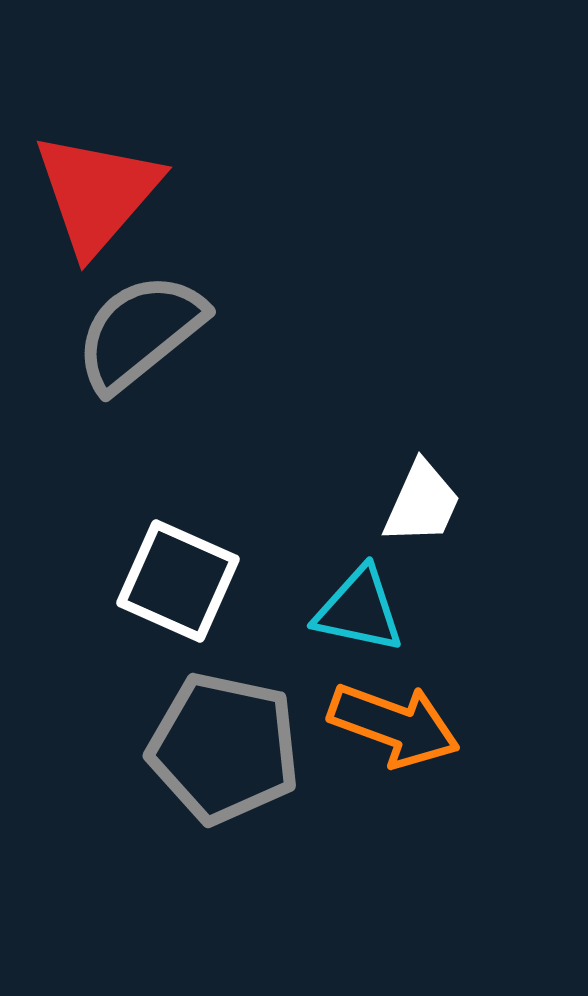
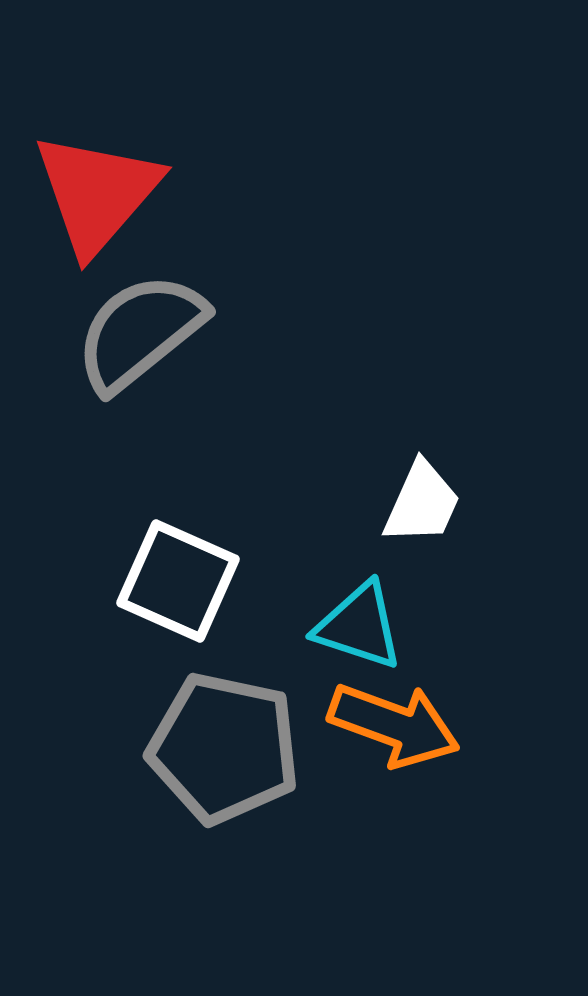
cyan triangle: moved 16 px down; rotated 6 degrees clockwise
